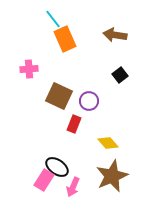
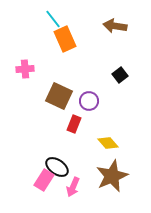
brown arrow: moved 9 px up
pink cross: moved 4 px left
